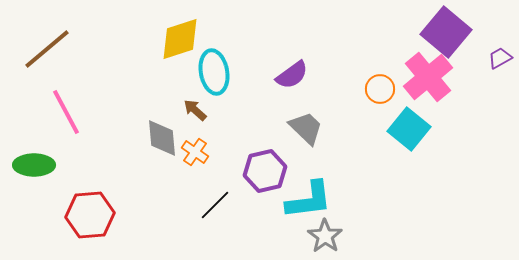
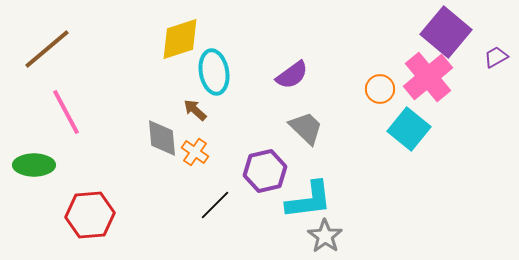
purple trapezoid: moved 4 px left, 1 px up
